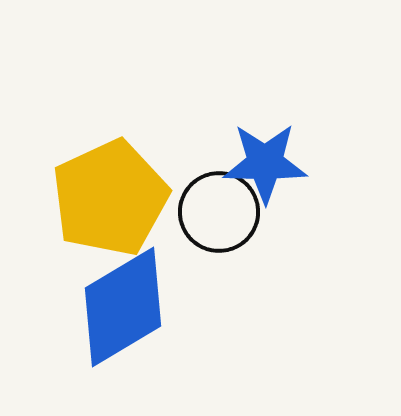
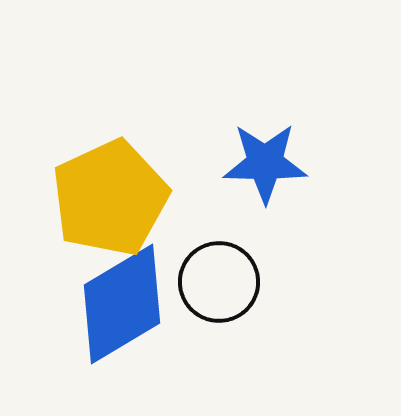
black circle: moved 70 px down
blue diamond: moved 1 px left, 3 px up
